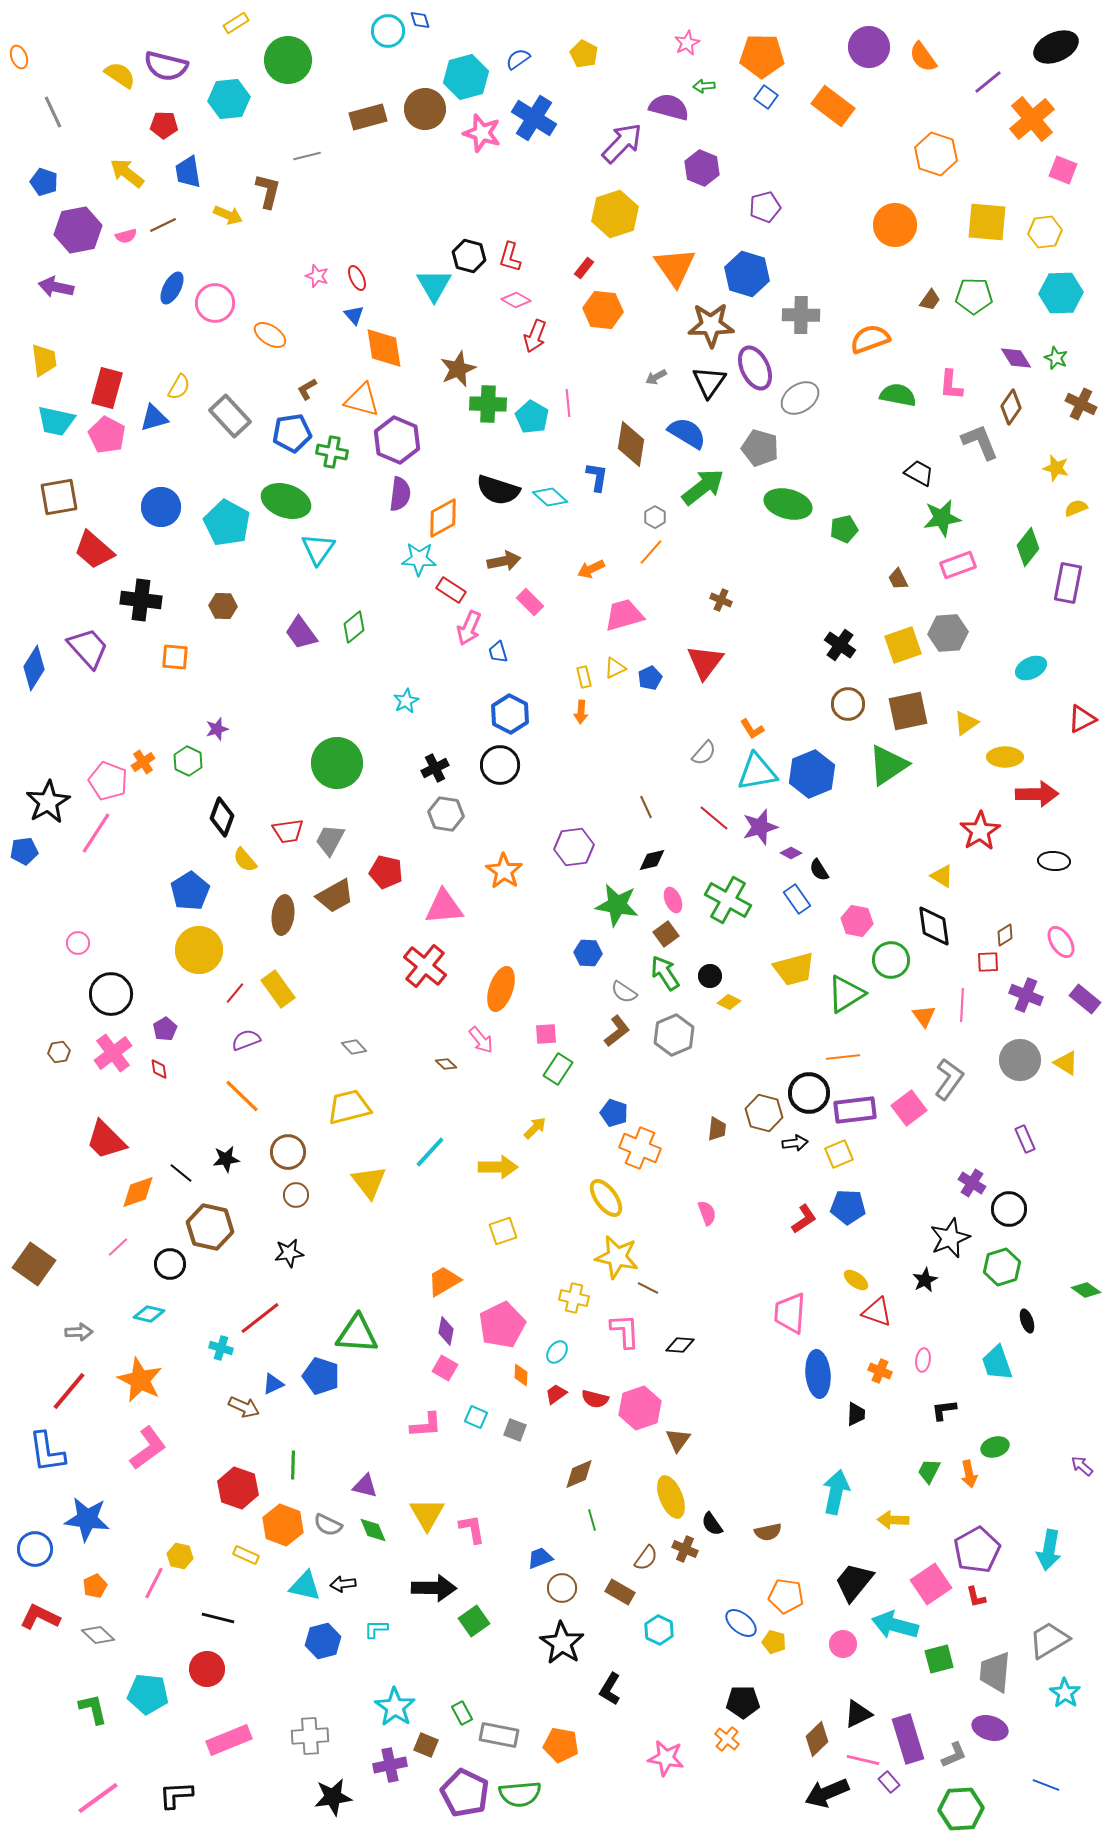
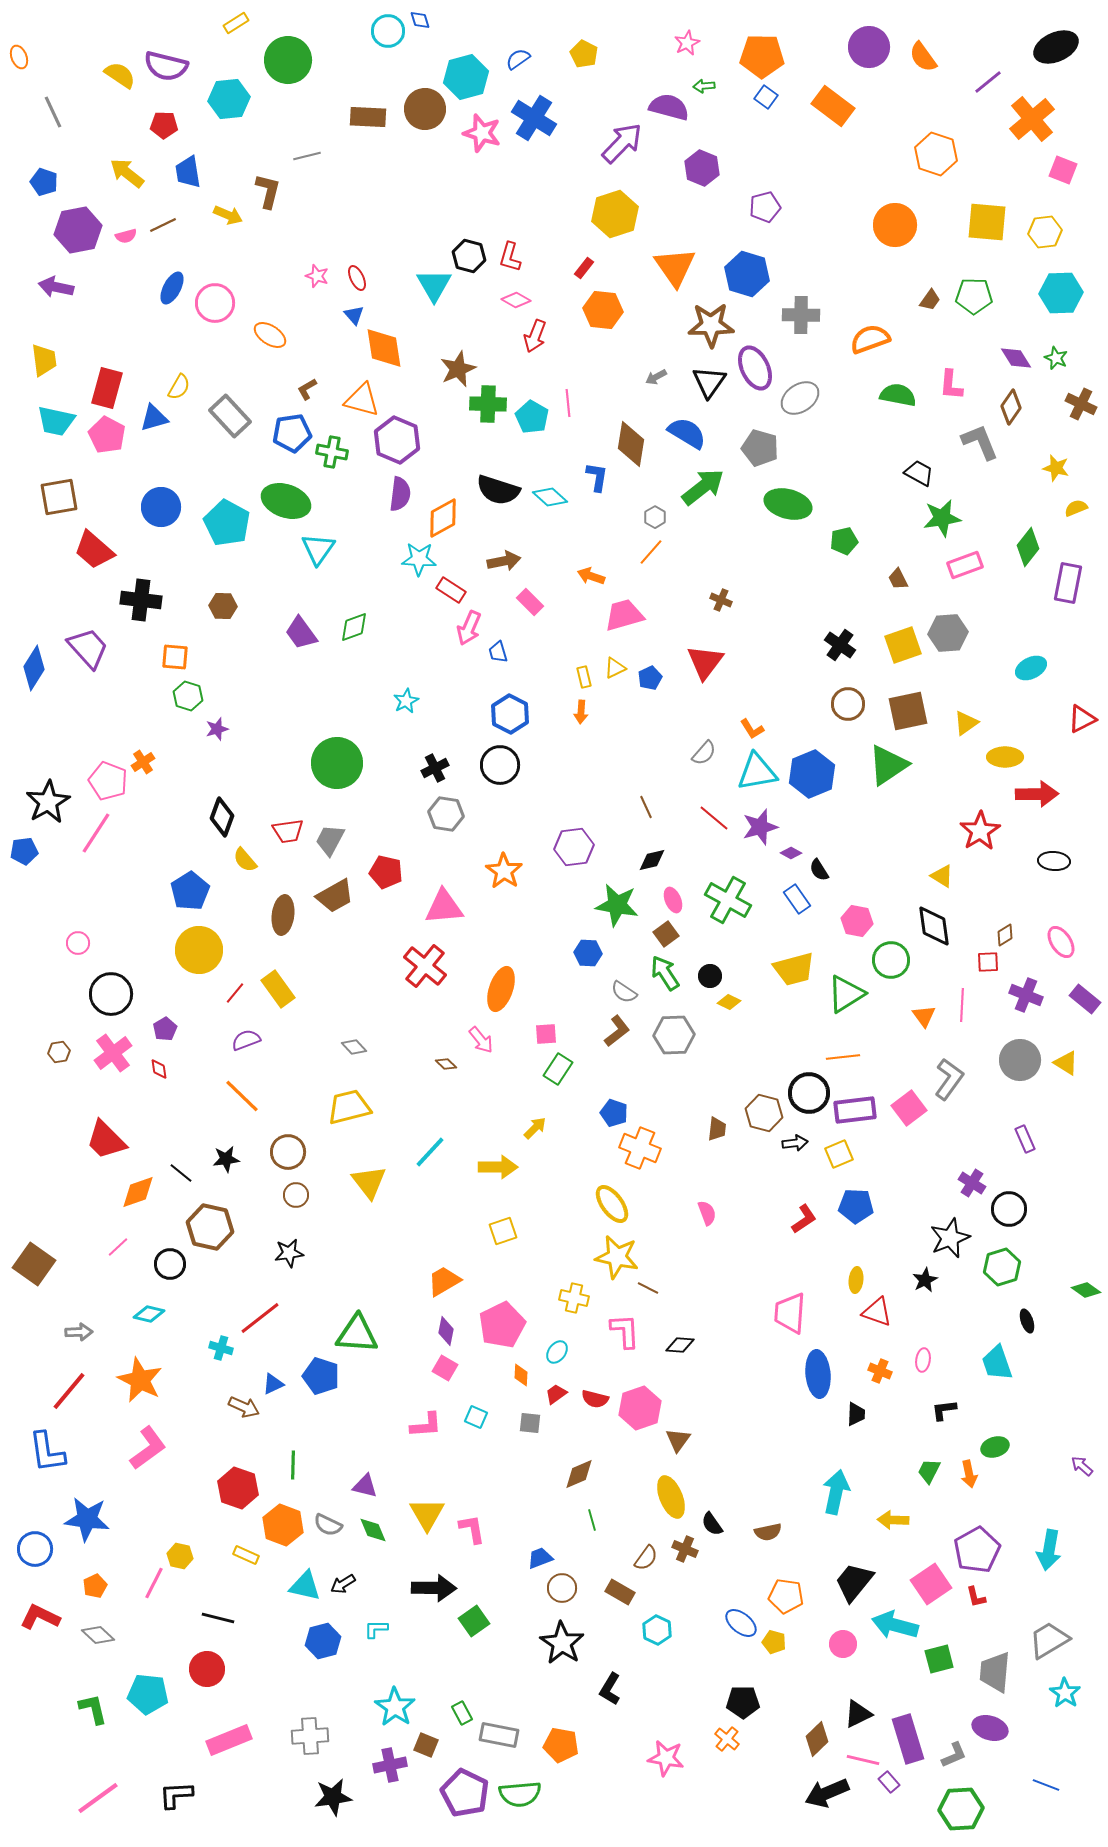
brown rectangle at (368, 117): rotated 18 degrees clockwise
green pentagon at (844, 529): moved 12 px down
pink rectangle at (958, 565): moved 7 px right
orange arrow at (591, 569): moved 7 px down; rotated 44 degrees clockwise
green diamond at (354, 627): rotated 20 degrees clockwise
green hexagon at (188, 761): moved 65 px up; rotated 8 degrees counterclockwise
gray hexagon at (674, 1035): rotated 21 degrees clockwise
yellow ellipse at (606, 1198): moved 6 px right, 6 px down
blue pentagon at (848, 1207): moved 8 px right, 1 px up
yellow ellipse at (856, 1280): rotated 60 degrees clockwise
gray square at (515, 1430): moved 15 px right, 7 px up; rotated 15 degrees counterclockwise
black arrow at (343, 1584): rotated 25 degrees counterclockwise
cyan hexagon at (659, 1630): moved 2 px left
